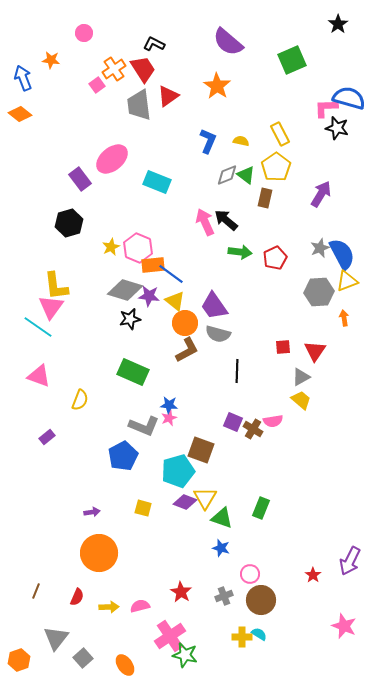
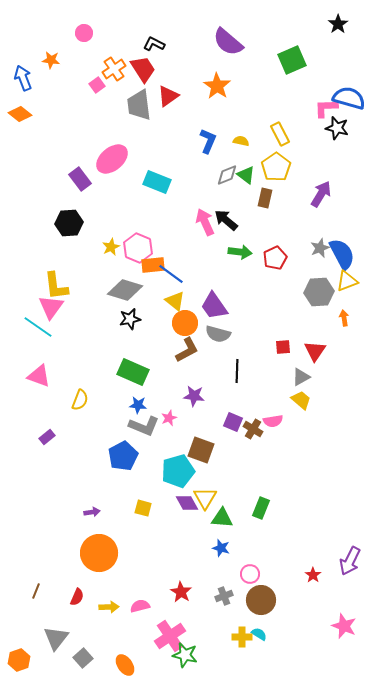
black hexagon at (69, 223): rotated 12 degrees clockwise
purple star at (149, 296): moved 45 px right, 100 px down
blue star at (169, 405): moved 31 px left
purple diamond at (185, 502): moved 2 px right, 1 px down; rotated 40 degrees clockwise
green triangle at (222, 518): rotated 15 degrees counterclockwise
